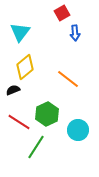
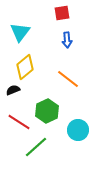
red square: rotated 21 degrees clockwise
blue arrow: moved 8 px left, 7 px down
green hexagon: moved 3 px up
green line: rotated 15 degrees clockwise
